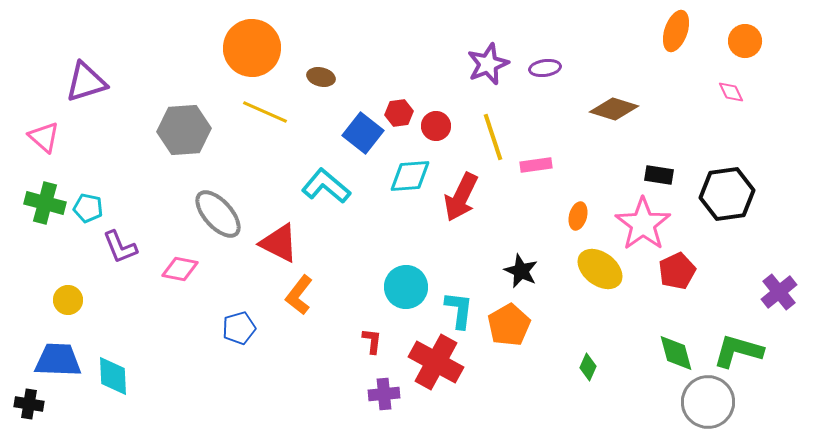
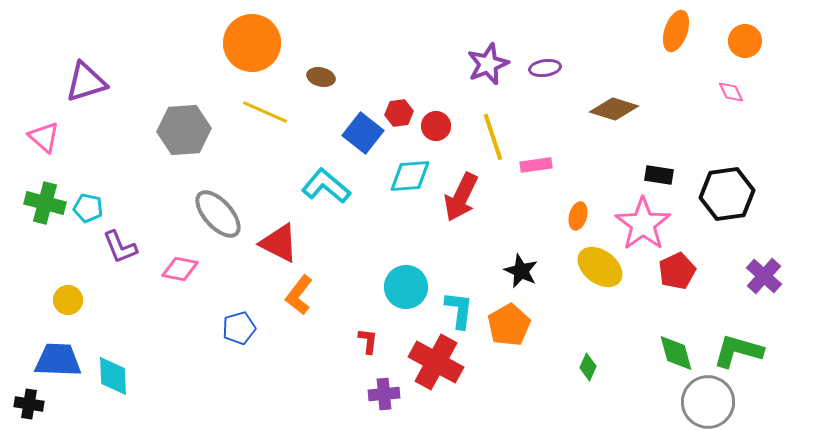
orange circle at (252, 48): moved 5 px up
yellow ellipse at (600, 269): moved 2 px up
purple cross at (779, 292): moved 15 px left, 16 px up; rotated 9 degrees counterclockwise
red L-shape at (372, 341): moved 4 px left
